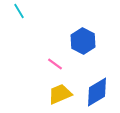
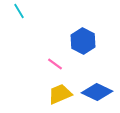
blue diamond: rotated 56 degrees clockwise
